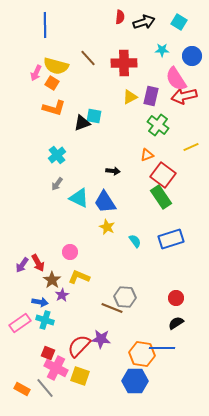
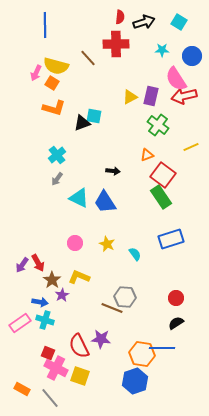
red cross at (124, 63): moved 8 px left, 19 px up
gray arrow at (57, 184): moved 5 px up
yellow star at (107, 227): moved 17 px down
cyan semicircle at (135, 241): moved 13 px down
pink circle at (70, 252): moved 5 px right, 9 px up
red semicircle at (79, 346): rotated 70 degrees counterclockwise
blue hexagon at (135, 381): rotated 20 degrees counterclockwise
gray line at (45, 388): moved 5 px right, 10 px down
